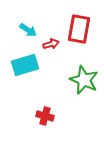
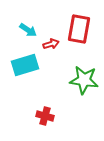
green star: rotated 16 degrees counterclockwise
